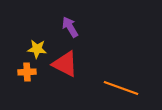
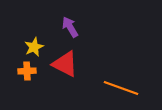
yellow star: moved 3 px left, 2 px up; rotated 30 degrees counterclockwise
orange cross: moved 1 px up
